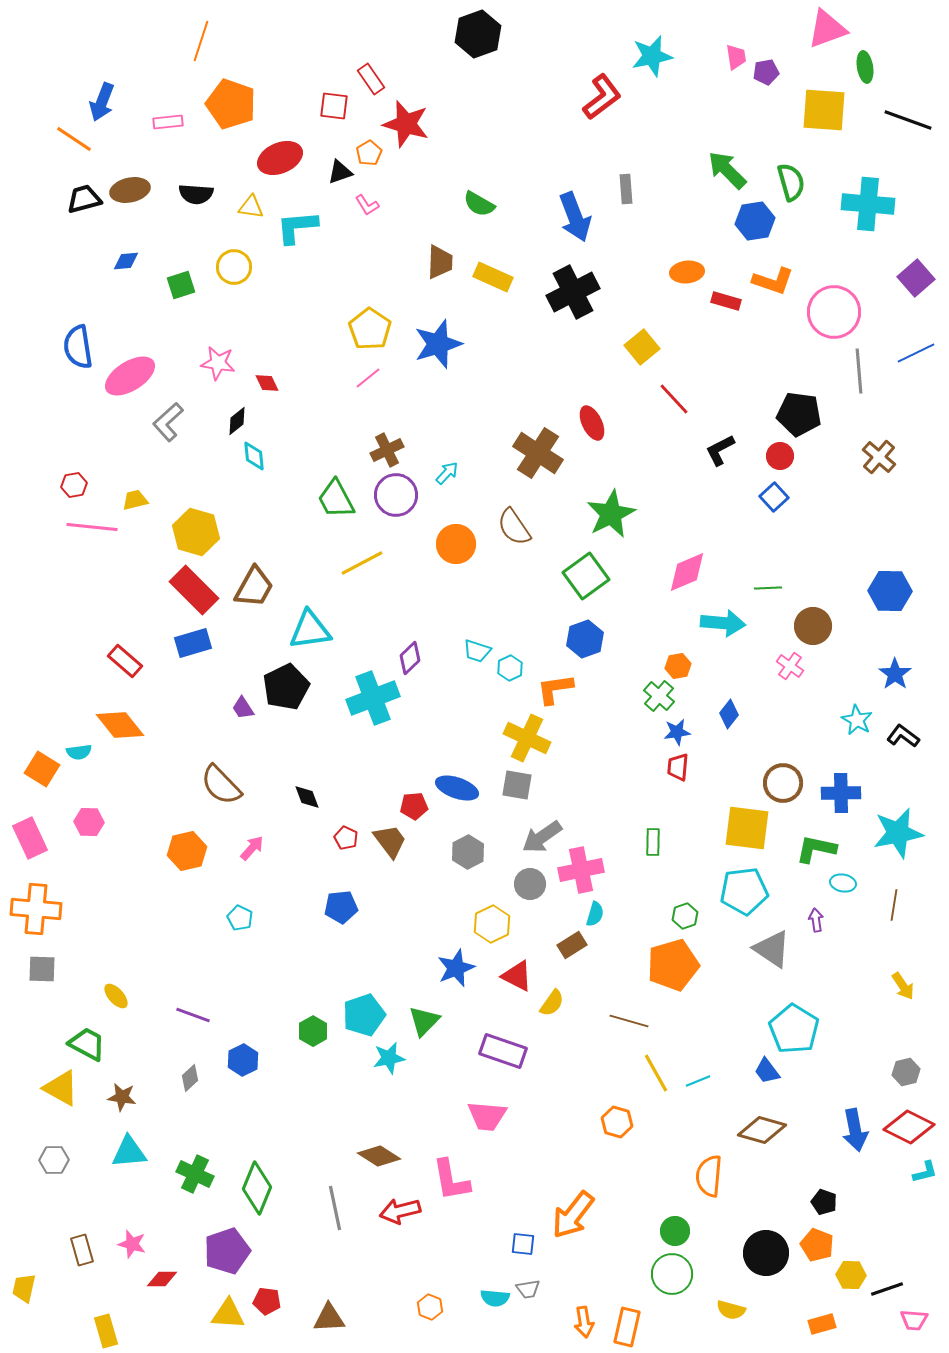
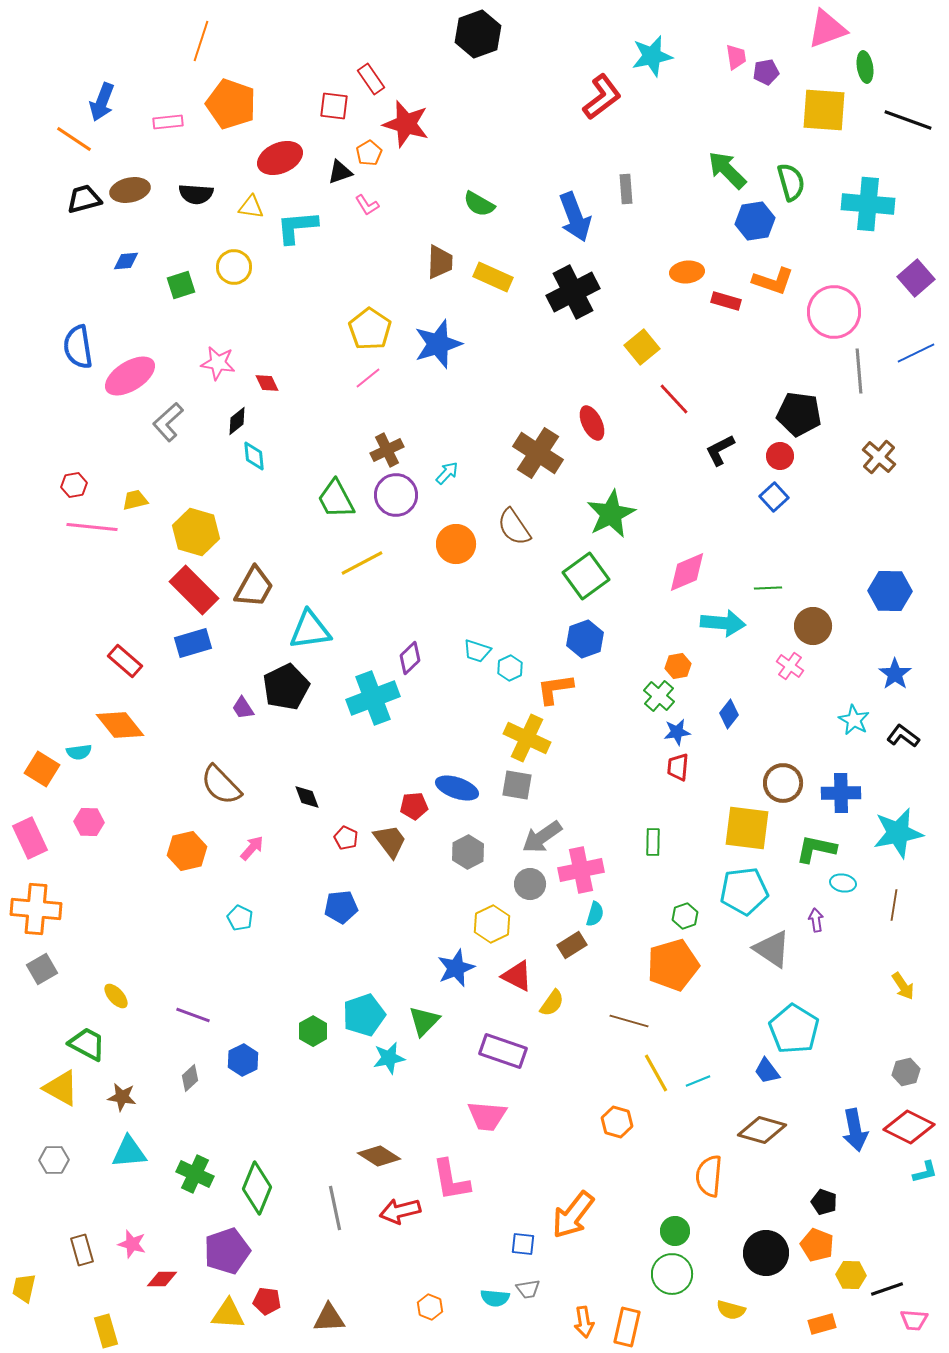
cyan star at (857, 720): moved 3 px left
gray square at (42, 969): rotated 32 degrees counterclockwise
